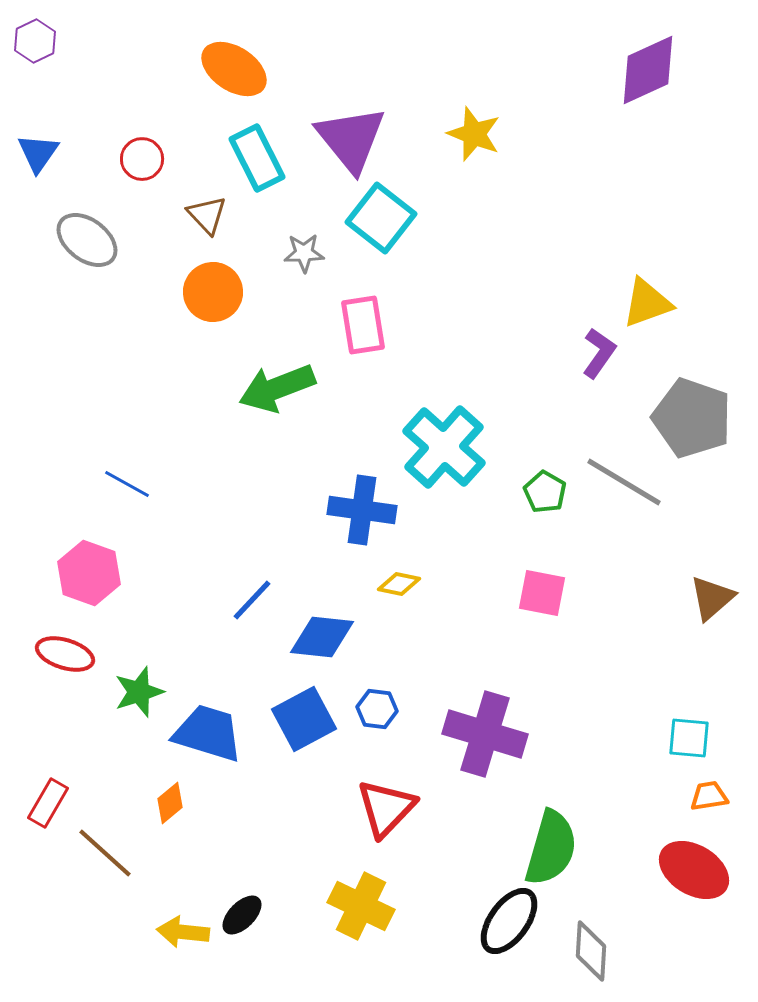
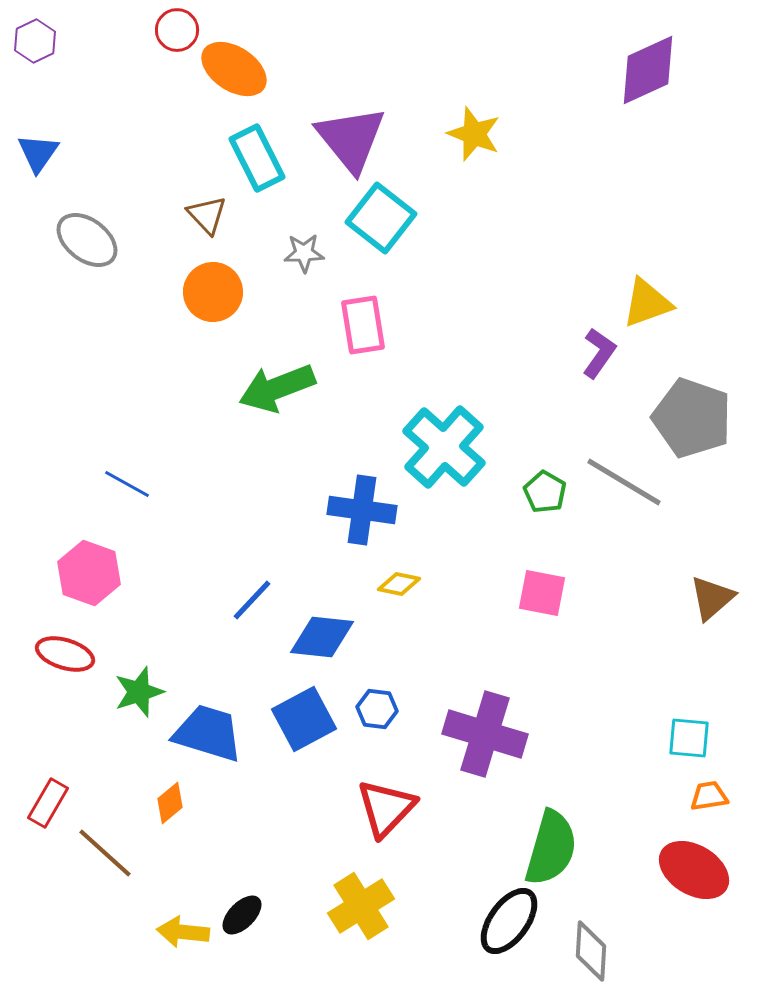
red circle at (142, 159): moved 35 px right, 129 px up
yellow cross at (361, 906): rotated 32 degrees clockwise
